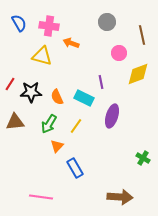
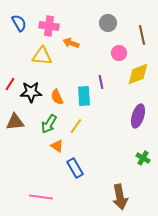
gray circle: moved 1 px right, 1 px down
yellow triangle: rotated 10 degrees counterclockwise
cyan rectangle: moved 2 px up; rotated 60 degrees clockwise
purple ellipse: moved 26 px right
orange triangle: rotated 40 degrees counterclockwise
brown arrow: rotated 75 degrees clockwise
